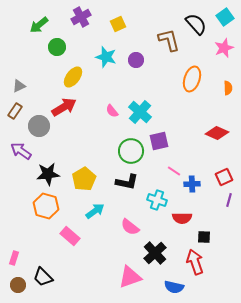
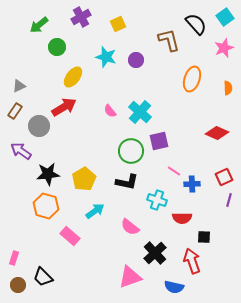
pink semicircle at (112, 111): moved 2 px left
red arrow at (195, 262): moved 3 px left, 1 px up
